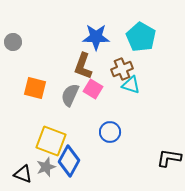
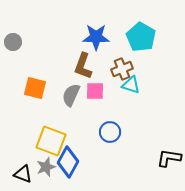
pink square: moved 2 px right, 2 px down; rotated 30 degrees counterclockwise
gray semicircle: moved 1 px right
blue diamond: moved 1 px left, 1 px down
